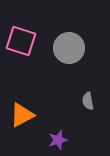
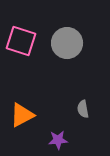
gray circle: moved 2 px left, 5 px up
gray semicircle: moved 5 px left, 8 px down
purple star: rotated 12 degrees clockwise
